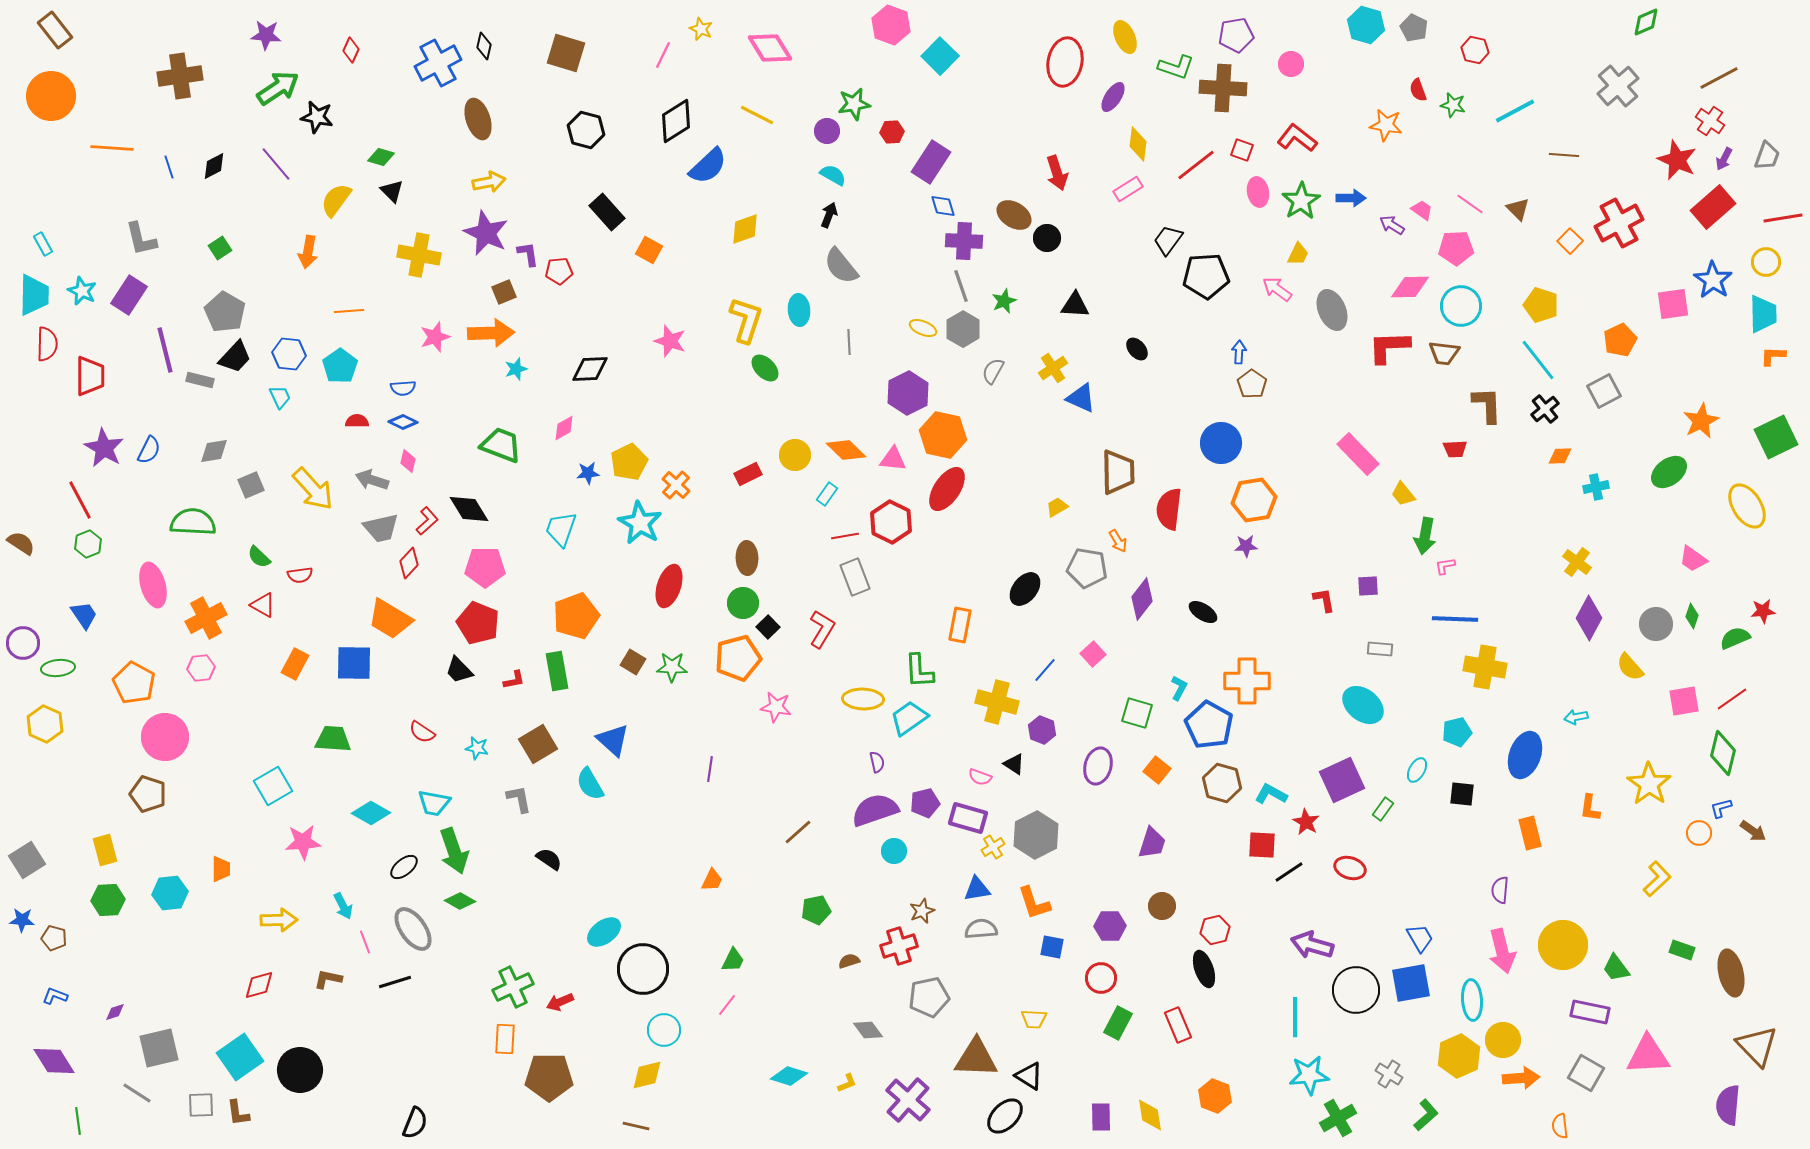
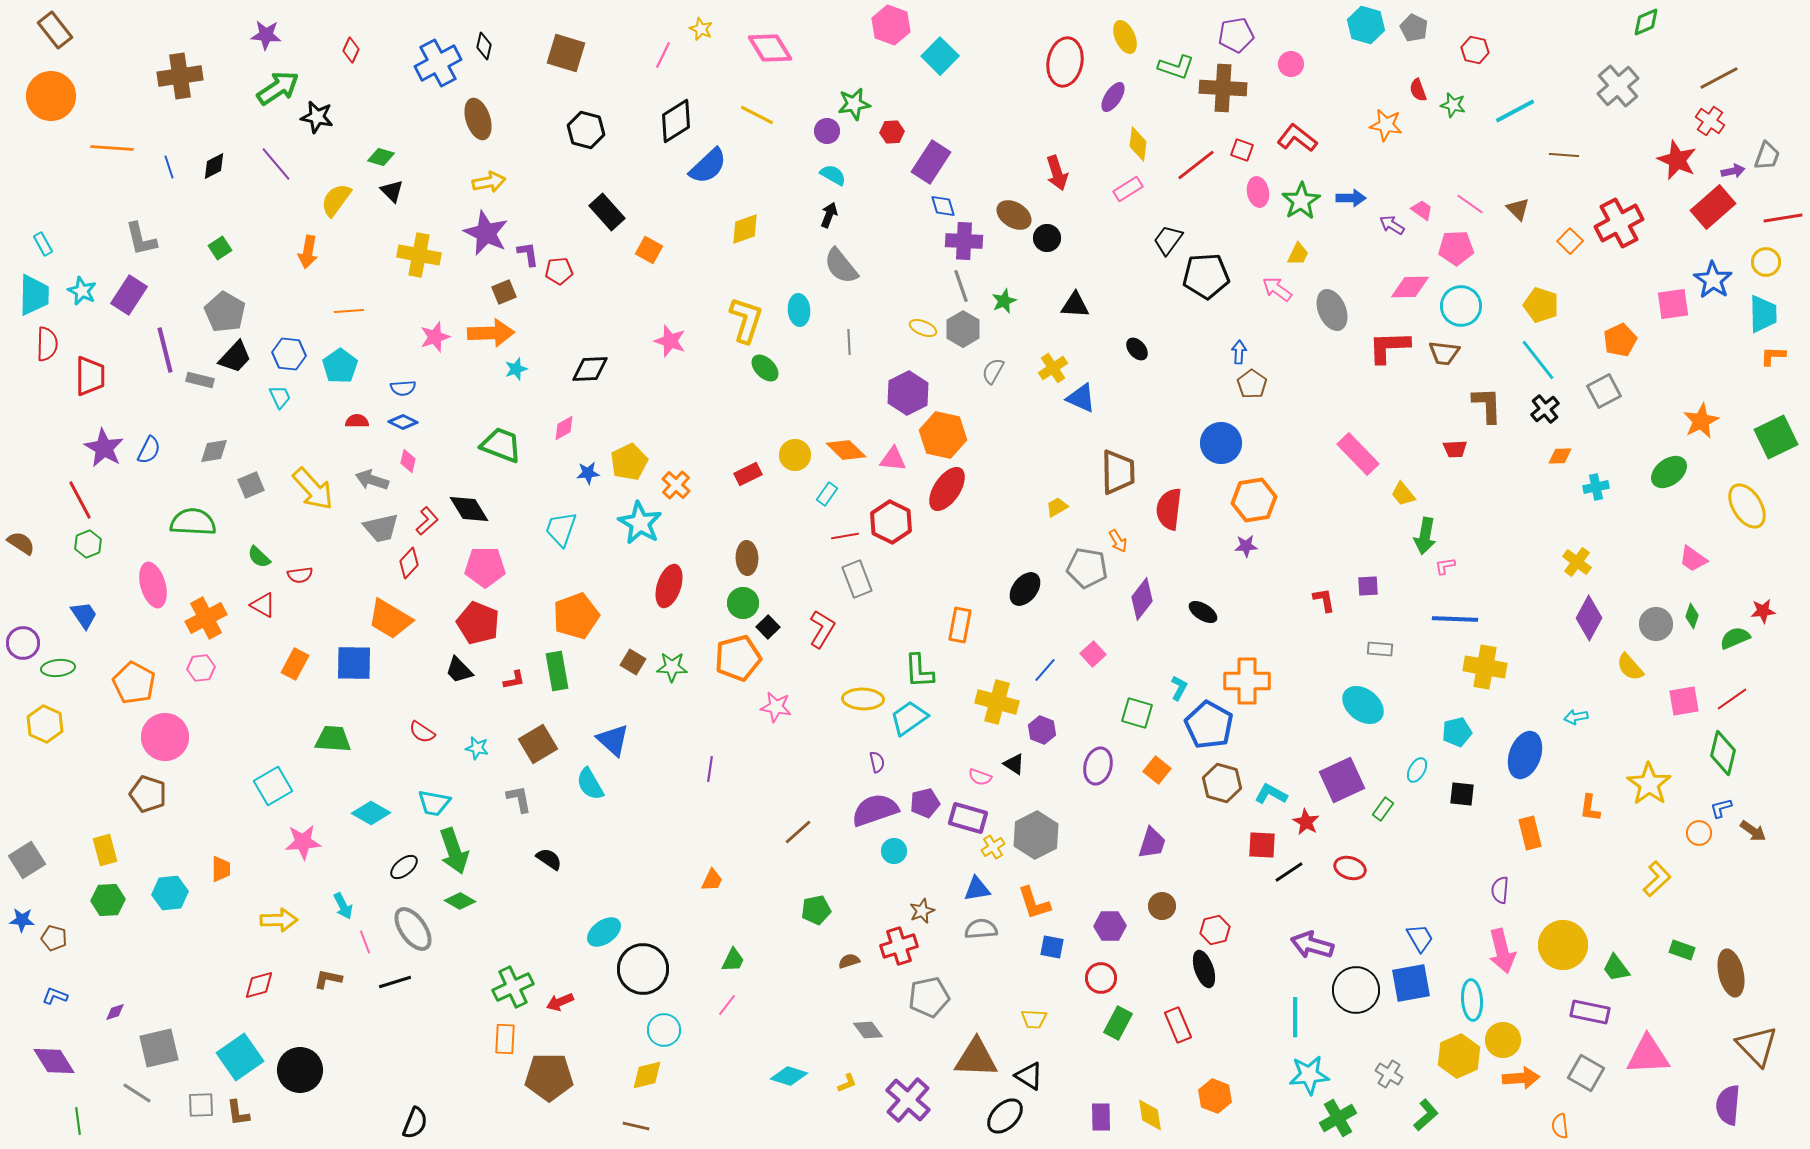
purple arrow at (1724, 159): moved 9 px right, 12 px down; rotated 130 degrees counterclockwise
gray rectangle at (855, 577): moved 2 px right, 2 px down
